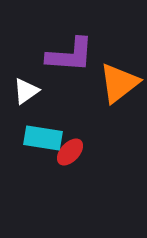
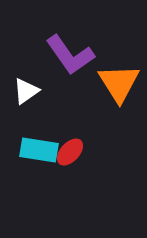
purple L-shape: rotated 51 degrees clockwise
orange triangle: rotated 24 degrees counterclockwise
cyan rectangle: moved 4 px left, 12 px down
